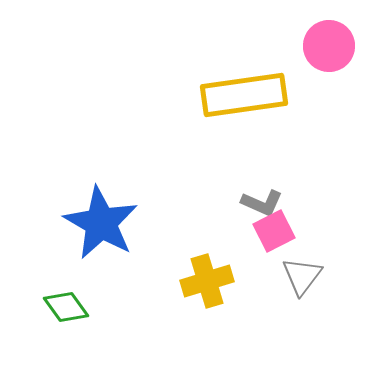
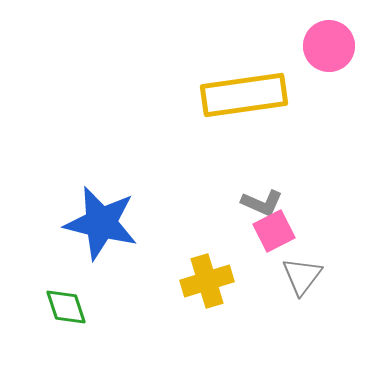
blue star: rotated 16 degrees counterclockwise
green diamond: rotated 18 degrees clockwise
